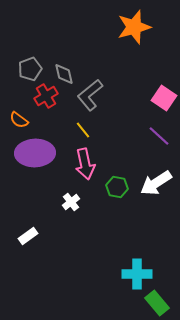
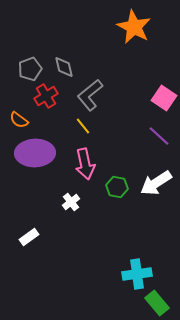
orange star: rotated 28 degrees counterclockwise
gray diamond: moved 7 px up
yellow line: moved 4 px up
white rectangle: moved 1 px right, 1 px down
cyan cross: rotated 8 degrees counterclockwise
